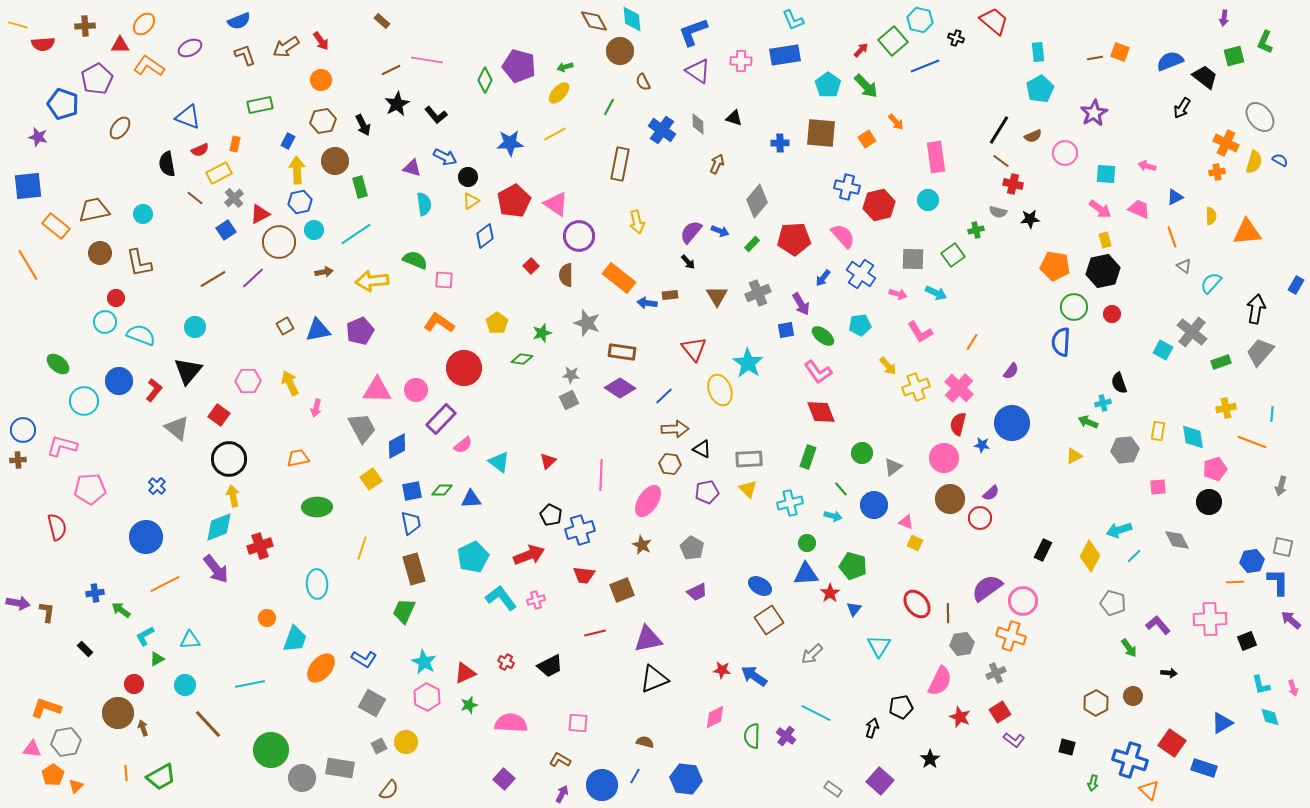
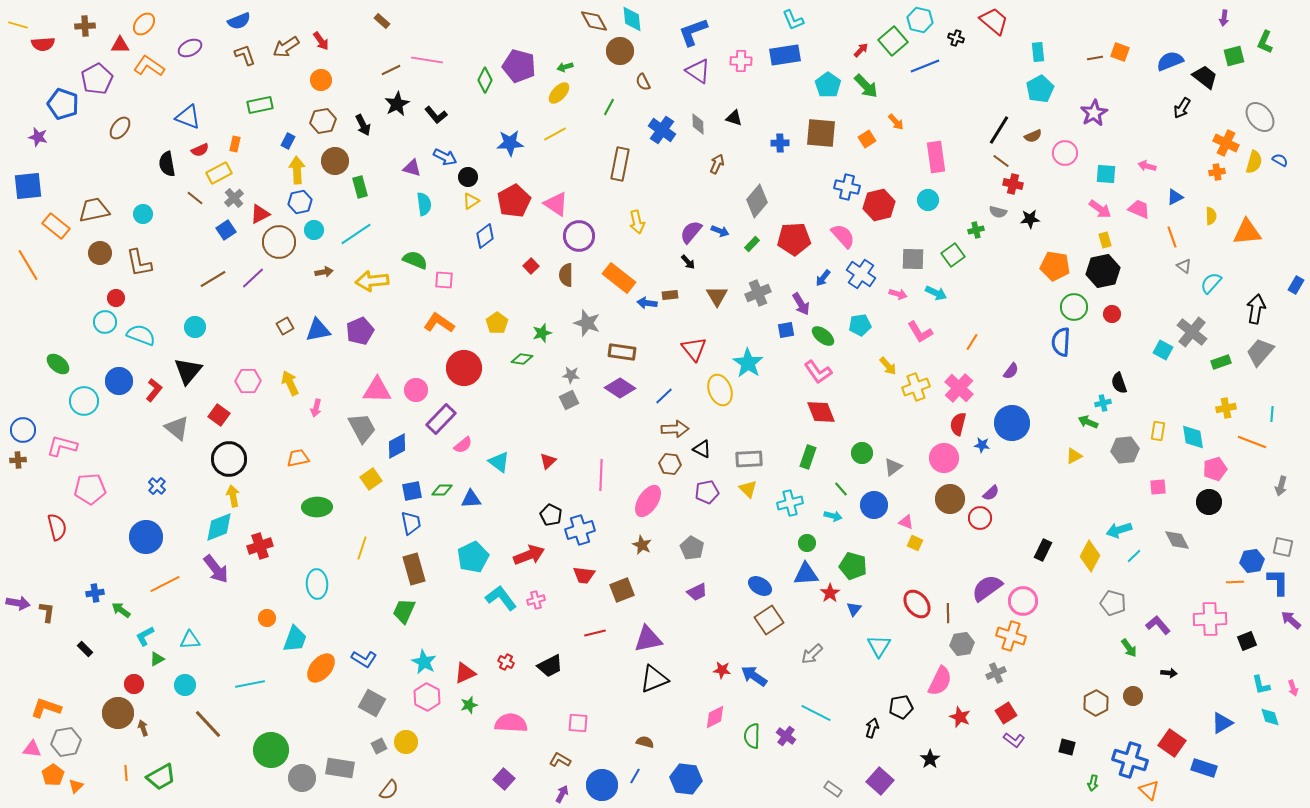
red square at (1000, 712): moved 6 px right, 1 px down
